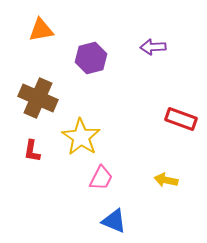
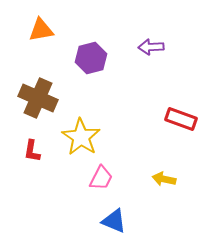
purple arrow: moved 2 px left
yellow arrow: moved 2 px left, 1 px up
